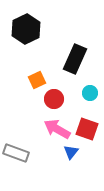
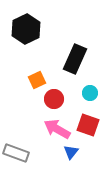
red square: moved 1 px right, 4 px up
